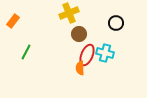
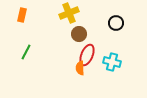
orange rectangle: moved 9 px right, 6 px up; rotated 24 degrees counterclockwise
cyan cross: moved 7 px right, 9 px down
